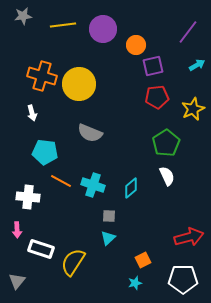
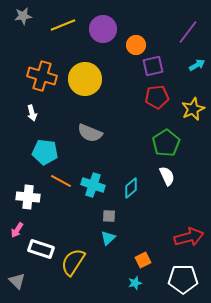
yellow line: rotated 15 degrees counterclockwise
yellow circle: moved 6 px right, 5 px up
pink arrow: rotated 35 degrees clockwise
gray triangle: rotated 24 degrees counterclockwise
